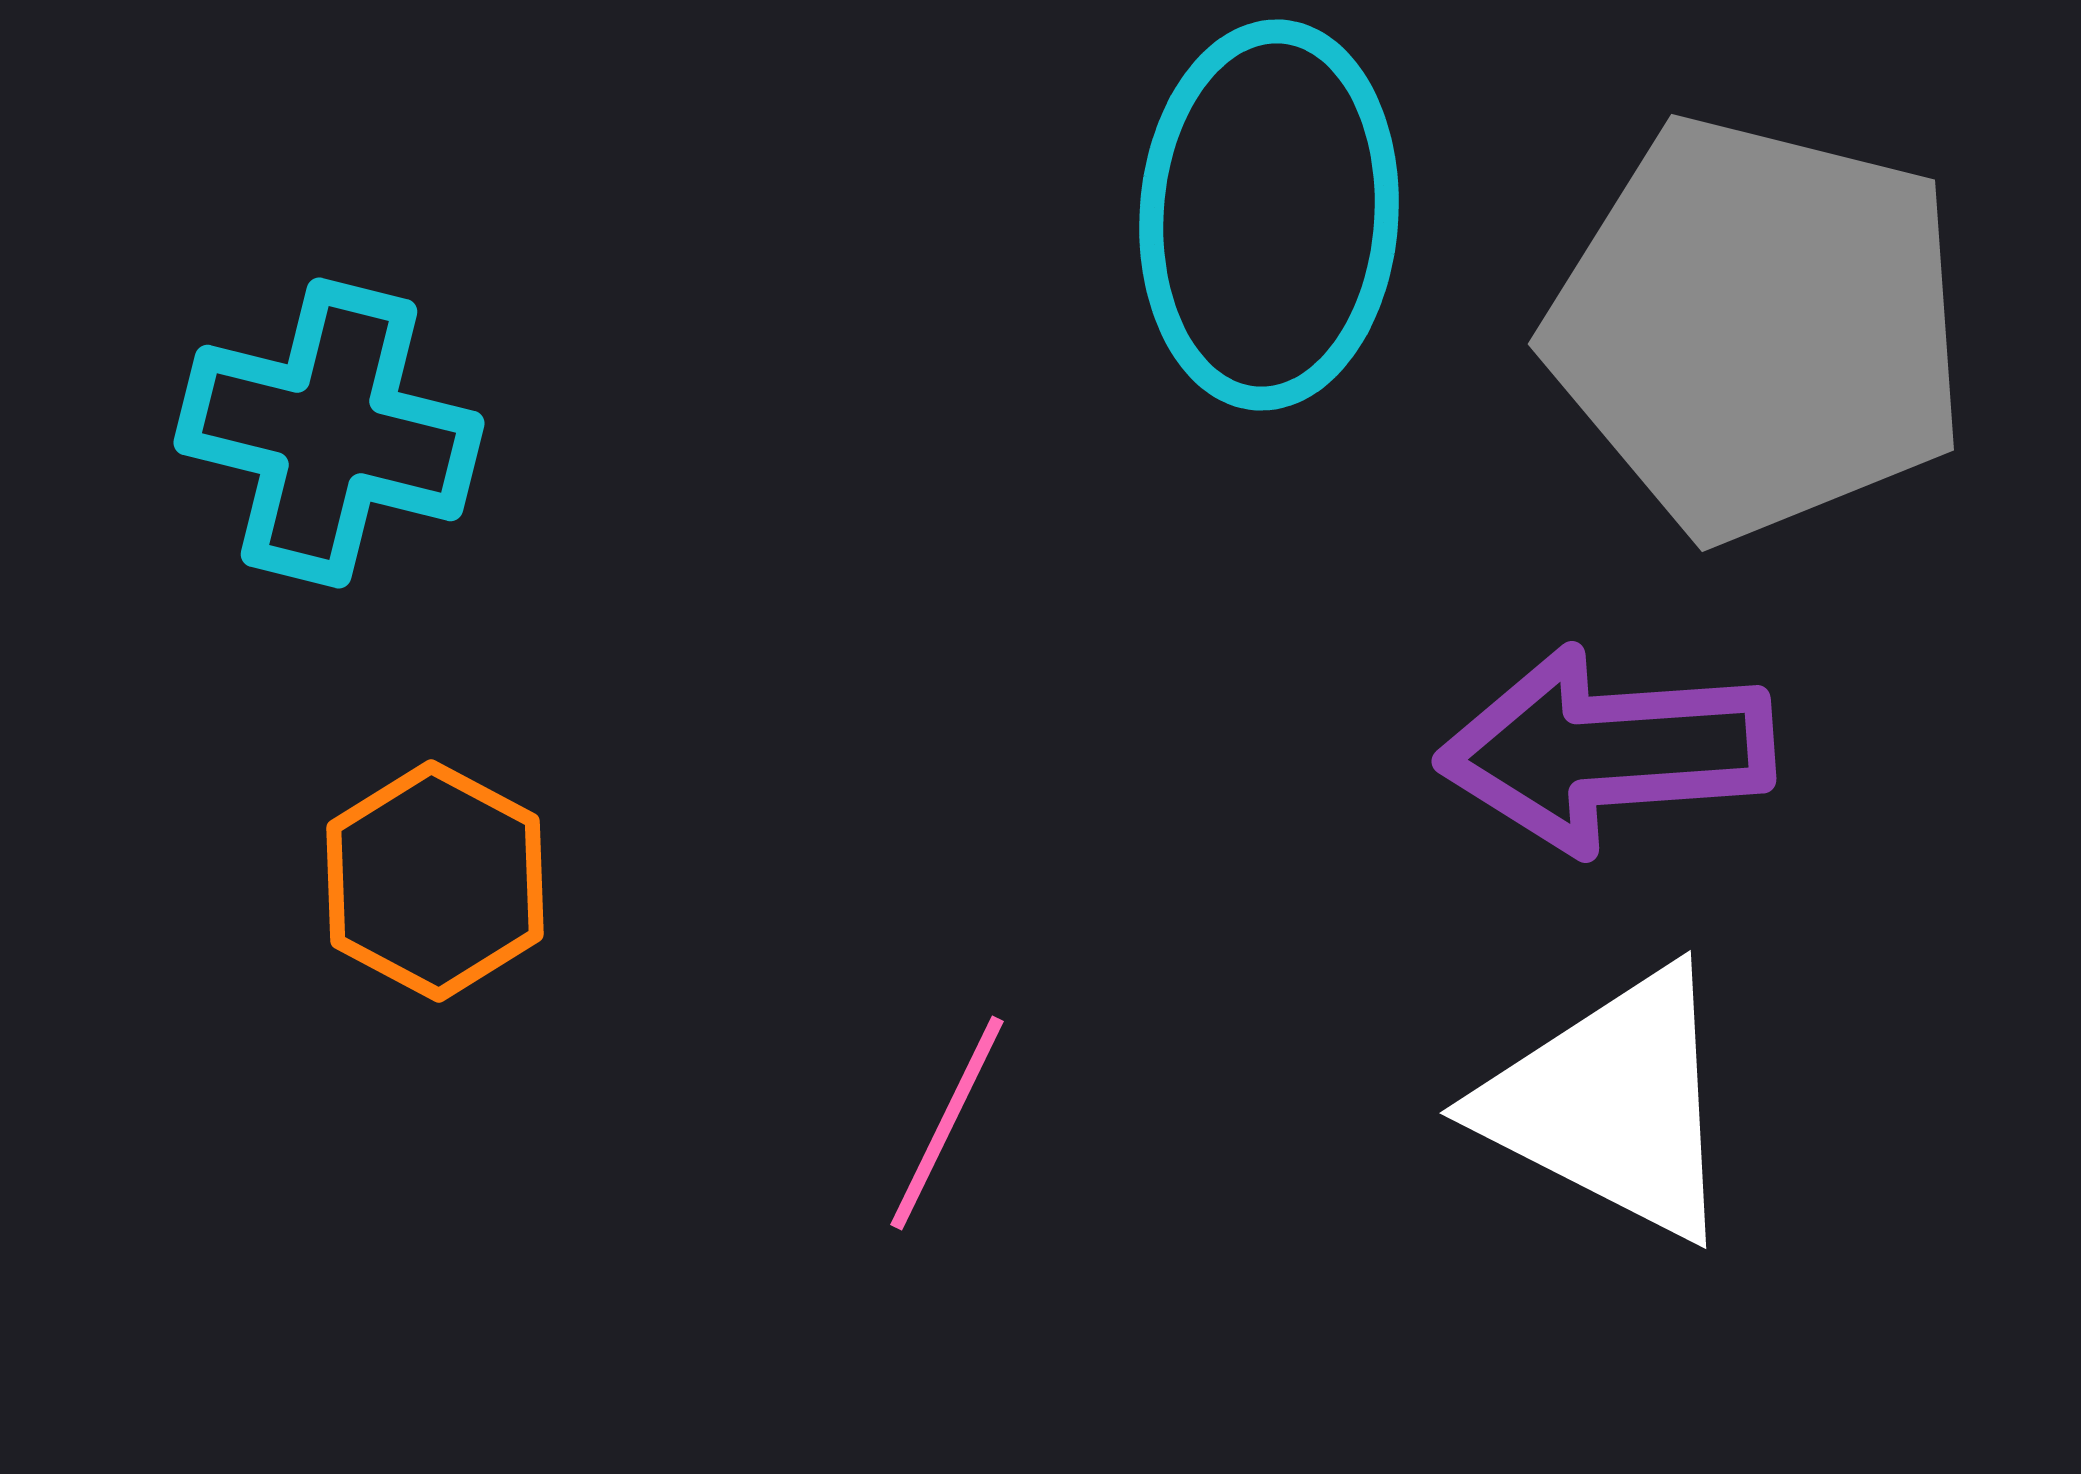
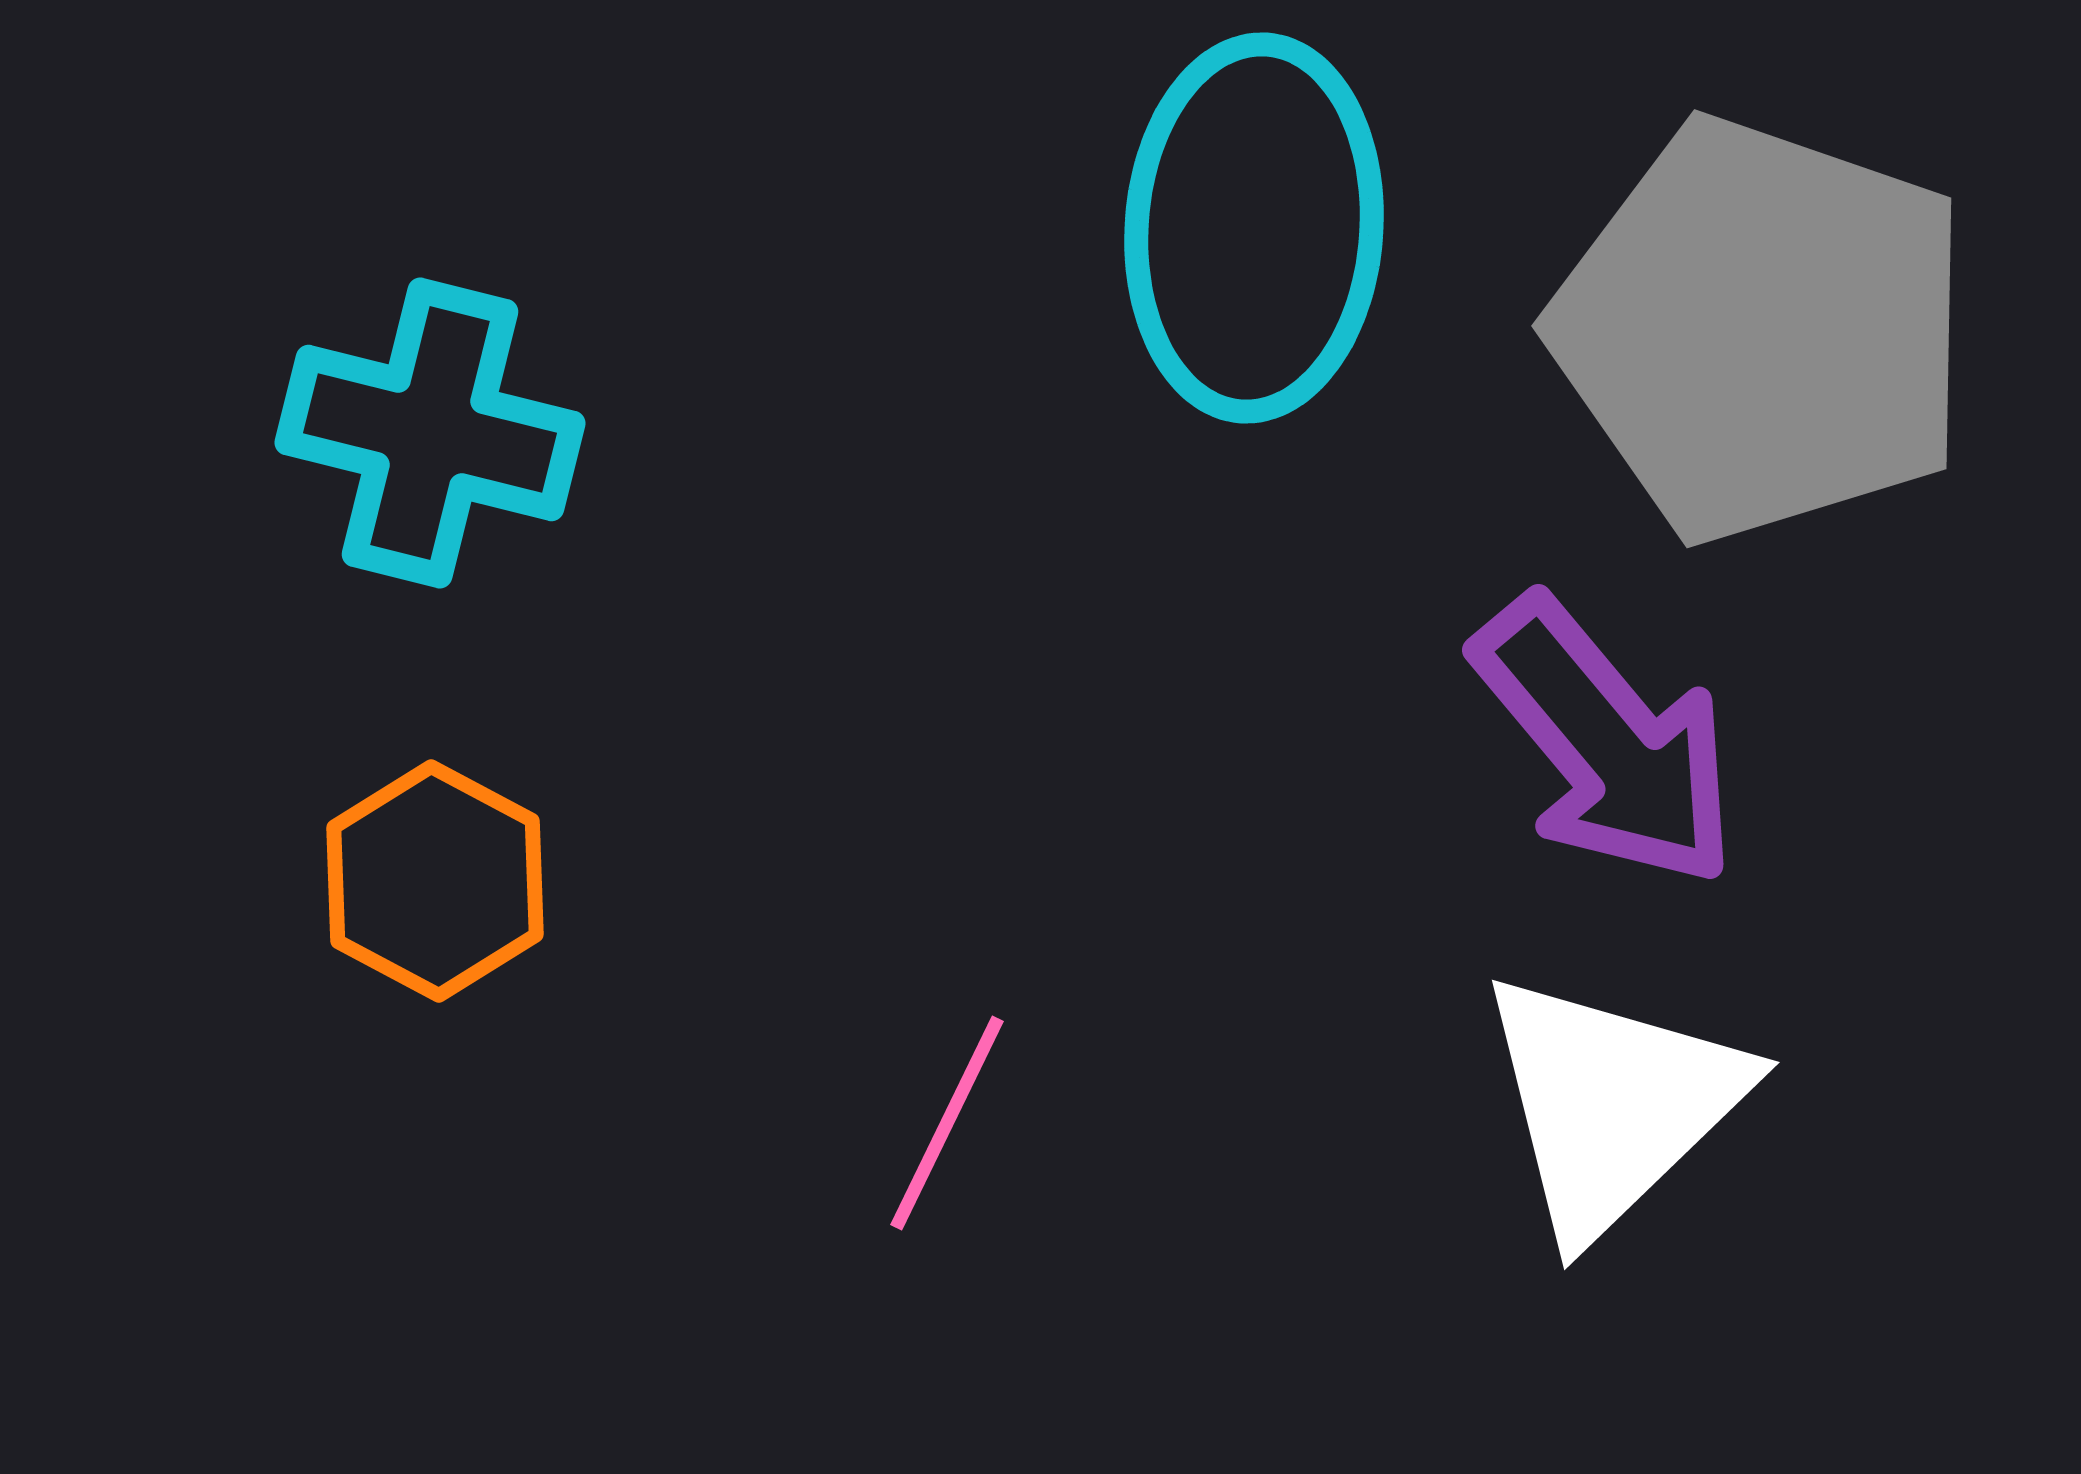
cyan ellipse: moved 15 px left, 13 px down
gray pentagon: moved 4 px right, 2 px down; rotated 5 degrees clockwise
cyan cross: moved 101 px right
purple arrow: moved 8 px up; rotated 126 degrees counterclockwise
white triangle: rotated 49 degrees clockwise
